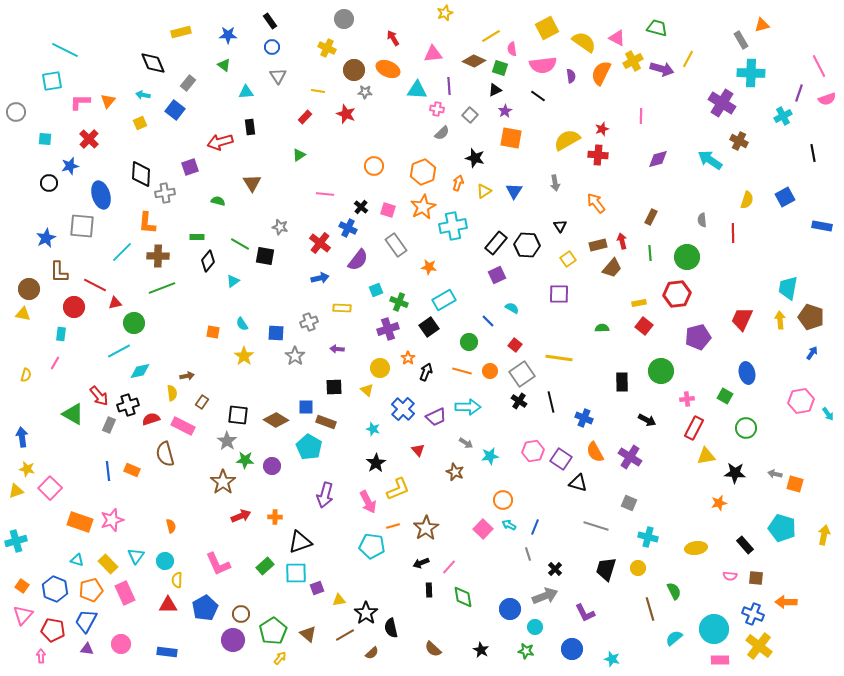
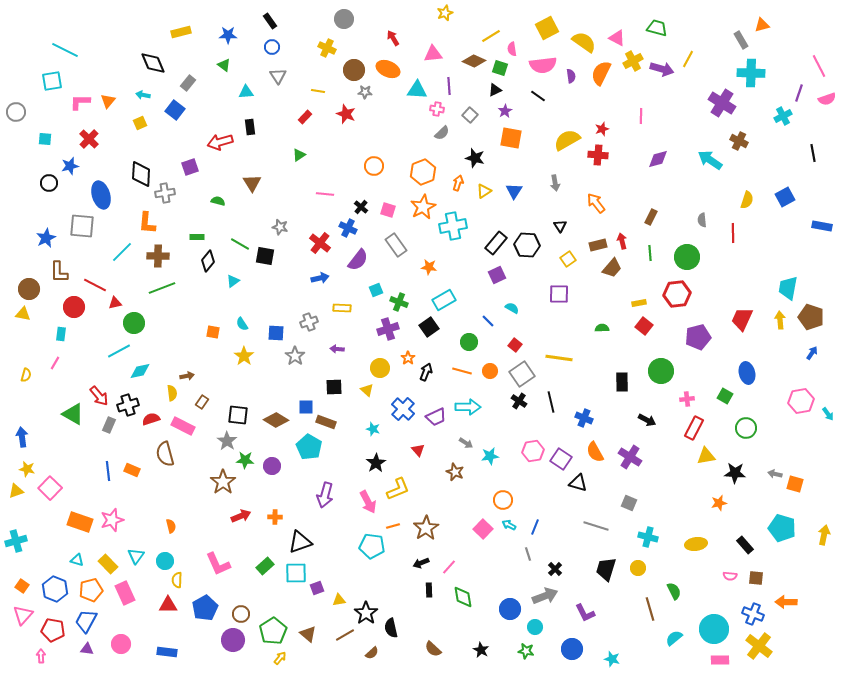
yellow ellipse at (696, 548): moved 4 px up
